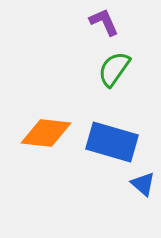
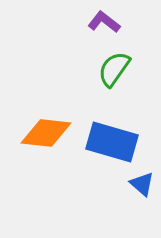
purple L-shape: rotated 28 degrees counterclockwise
blue triangle: moved 1 px left
